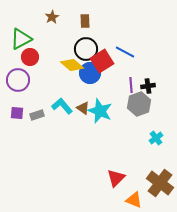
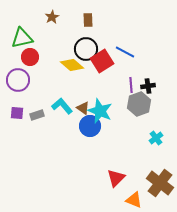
brown rectangle: moved 3 px right, 1 px up
green triangle: moved 1 px right, 1 px up; rotated 15 degrees clockwise
blue circle: moved 53 px down
